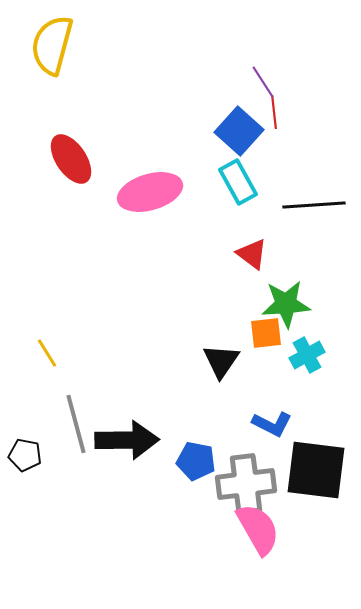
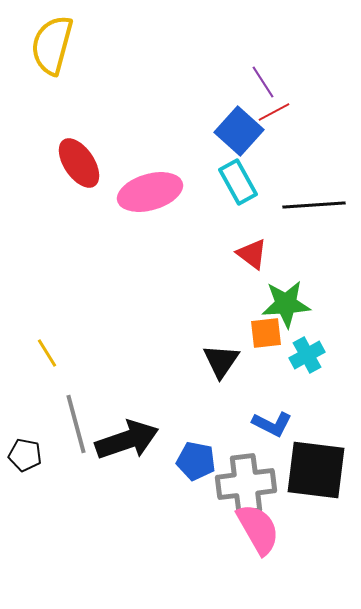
red line: rotated 68 degrees clockwise
red ellipse: moved 8 px right, 4 px down
black arrow: rotated 18 degrees counterclockwise
